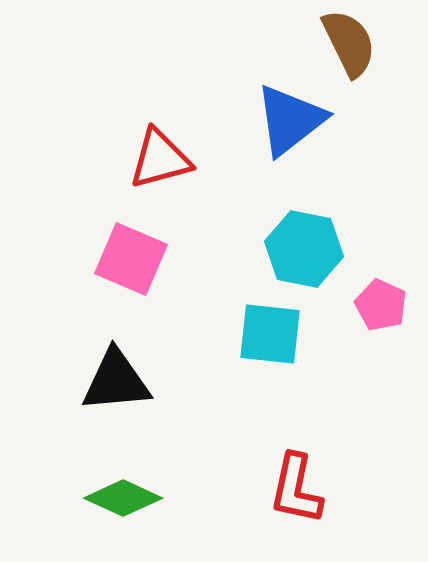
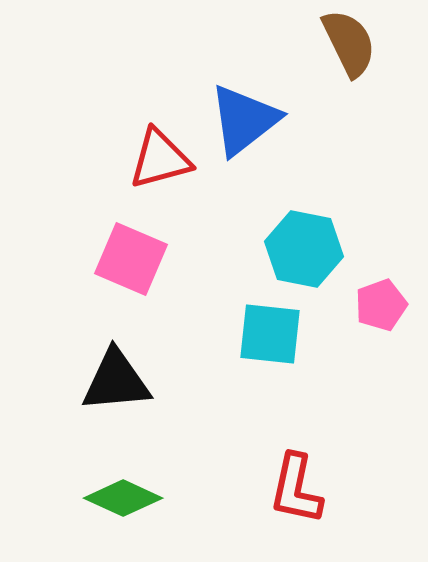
blue triangle: moved 46 px left
pink pentagon: rotated 27 degrees clockwise
